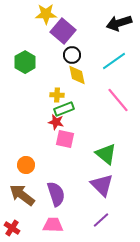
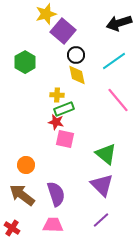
yellow star: rotated 15 degrees counterclockwise
black circle: moved 4 px right
